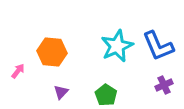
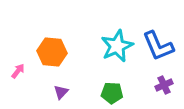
green pentagon: moved 6 px right, 2 px up; rotated 30 degrees counterclockwise
